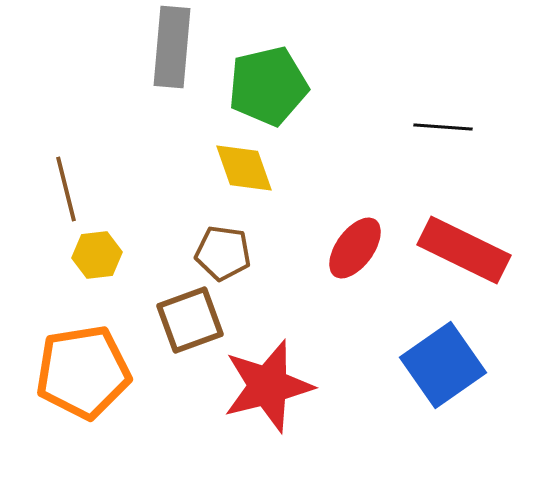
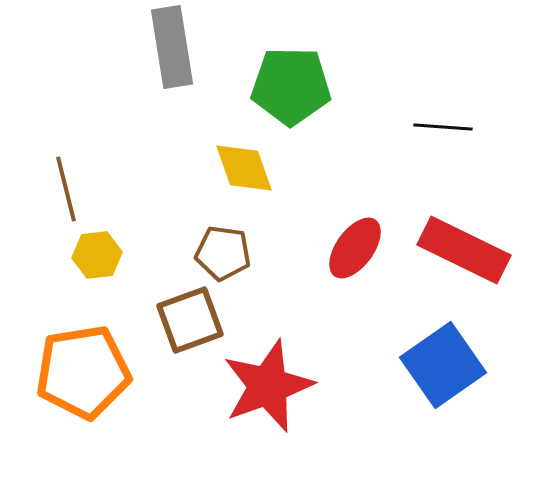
gray rectangle: rotated 14 degrees counterclockwise
green pentagon: moved 23 px right; rotated 14 degrees clockwise
red star: rotated 6 degrees counterclockwise
